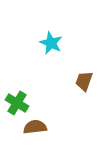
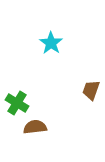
cyan star: rotated 10 degrees clockwise
brown trapezoid: moved 7 px right, 9 px down
